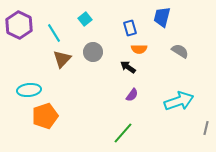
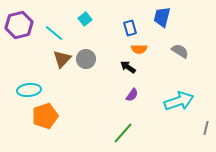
purple hexagon: rotated 20 degrees clockwise
cyan line: rotated 18 degrees counterclockwise
gray circle: moved 7 px left, 7 px down
